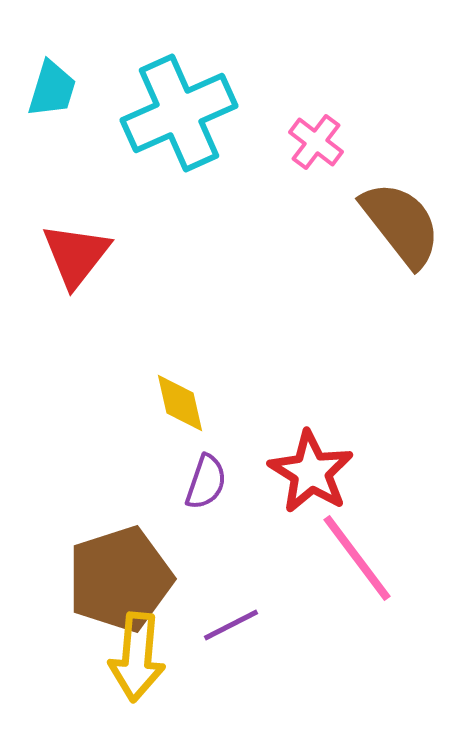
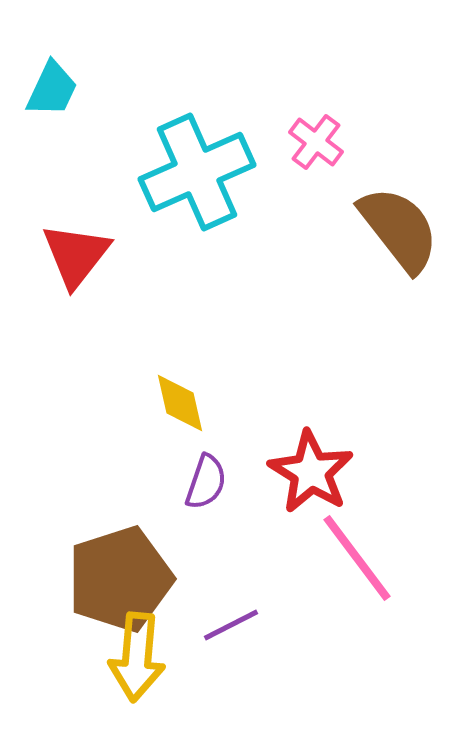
cyan trapezoid: rotated 8 degrees clockwise
cyan cross: moved 18 px right, 59 px down
brown semicircle: moved 2 px left, 5 px down
